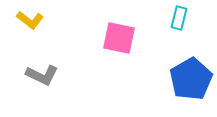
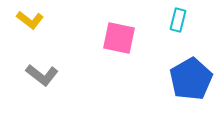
cyan rectangle: moved 1 px left, 2 px down
gray L-shape: rotated 12 degrees clockwise
